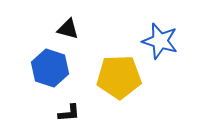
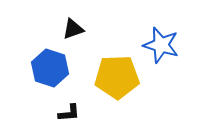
black triangle: moved 5 px right; rotated 35 degrees counterclockwise
blue star: moved 1 px right, 4 px down
yellow pentagon: moved 2 px left
